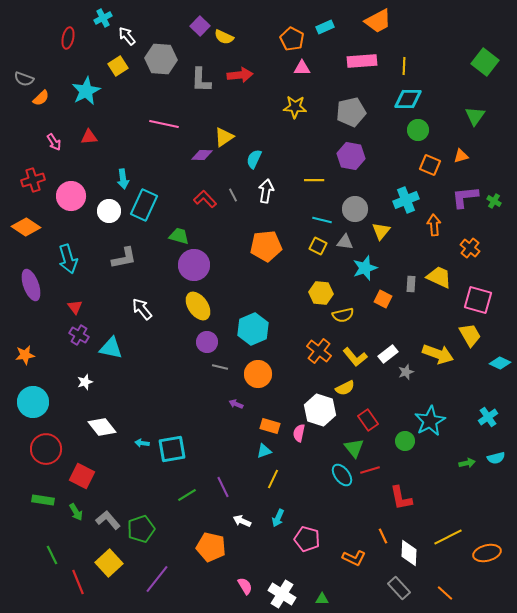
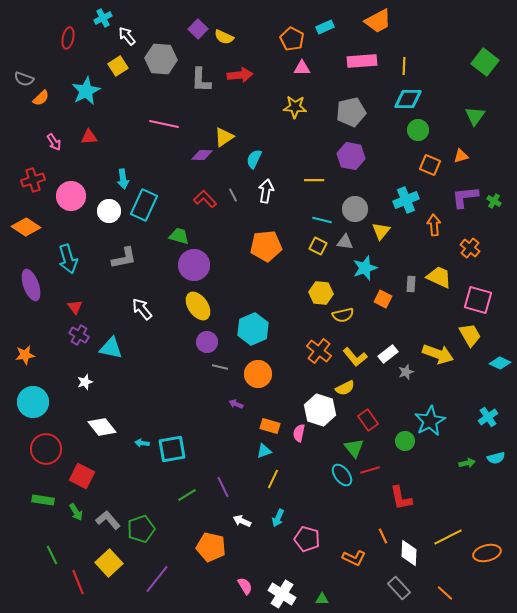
purple square at (200, 26): moved 2 px left, 3 px down
